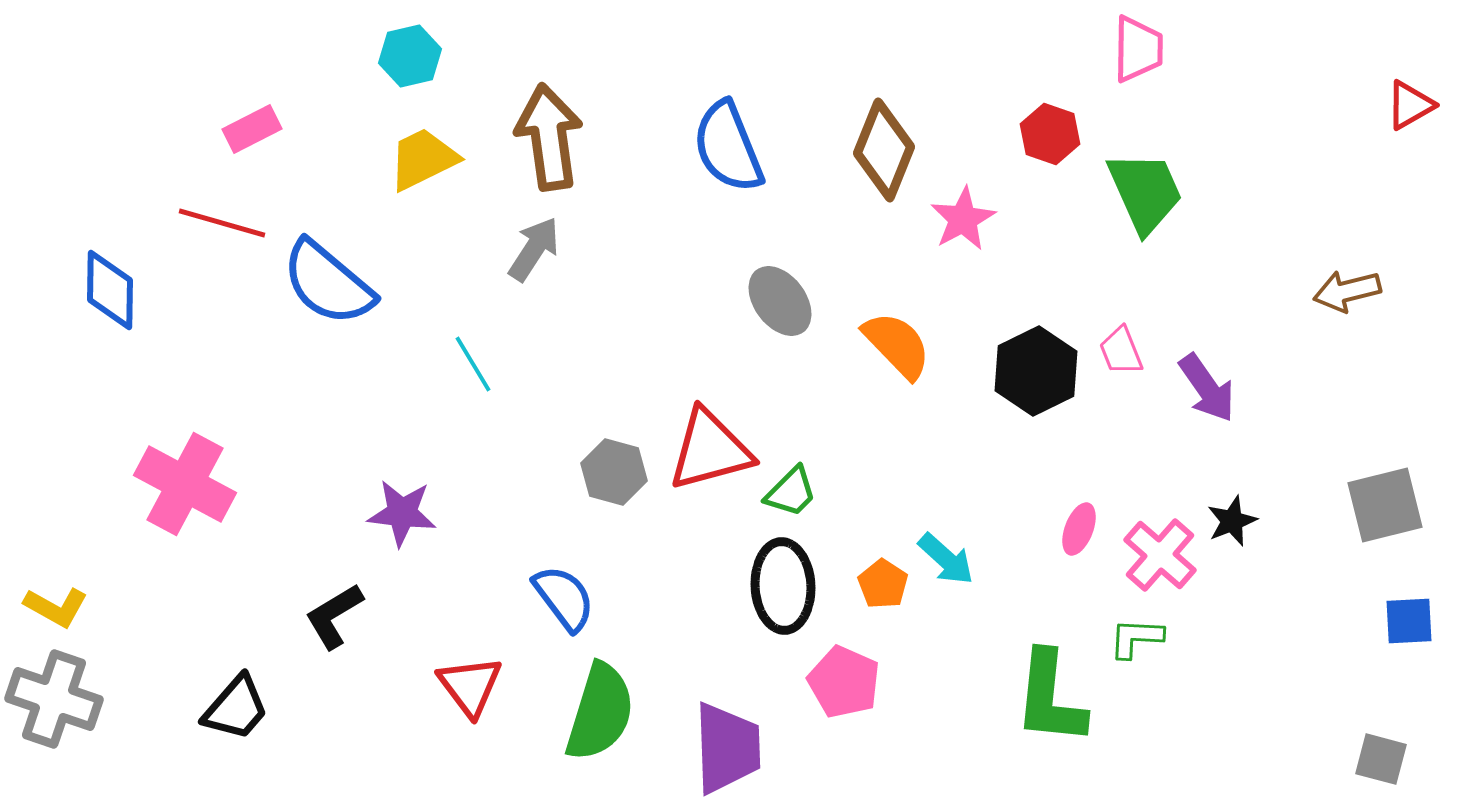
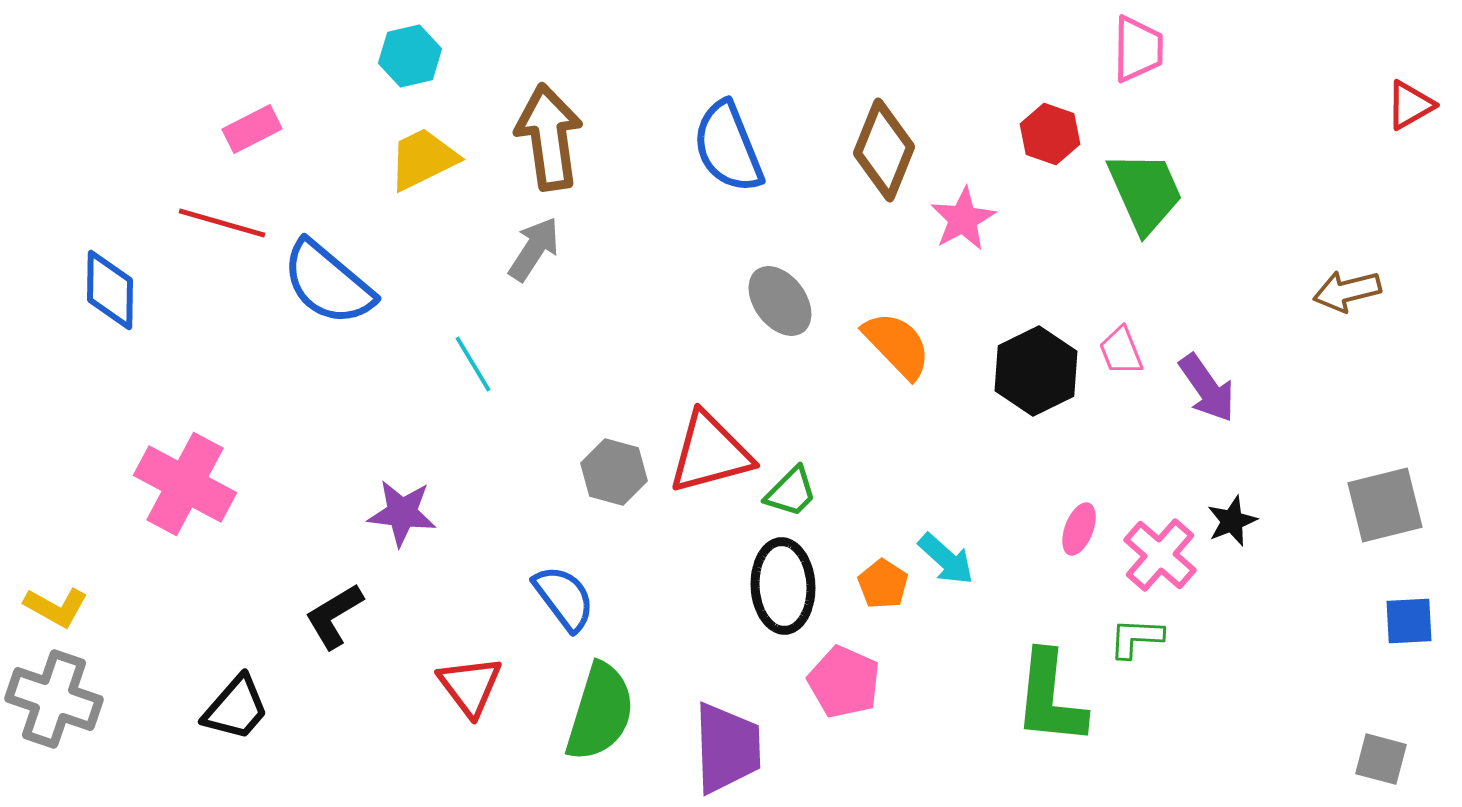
red triangle at (710, 450): moved 3 px down
